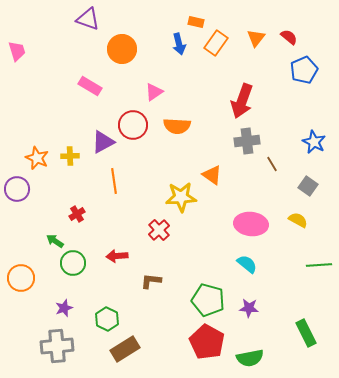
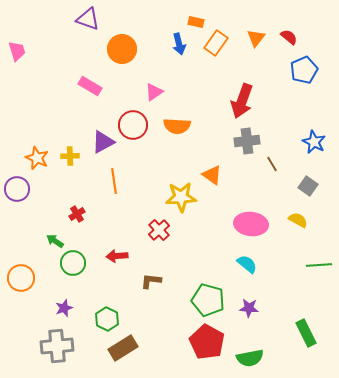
brown rectangle at (125, 349): moved 2 px left, 1 px up
